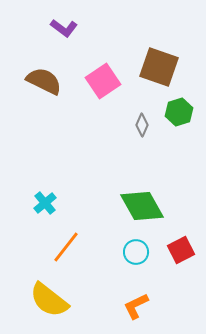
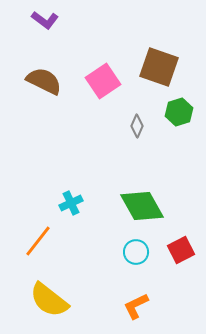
purple L-shape: moved 19 px left, 8 px up
gray diamond: moved 5 px left, 1 px down
cyan cross: moved 26 px right; rotated 15 degrees clockwise
orange line: moved 28 px left, 6 px up
